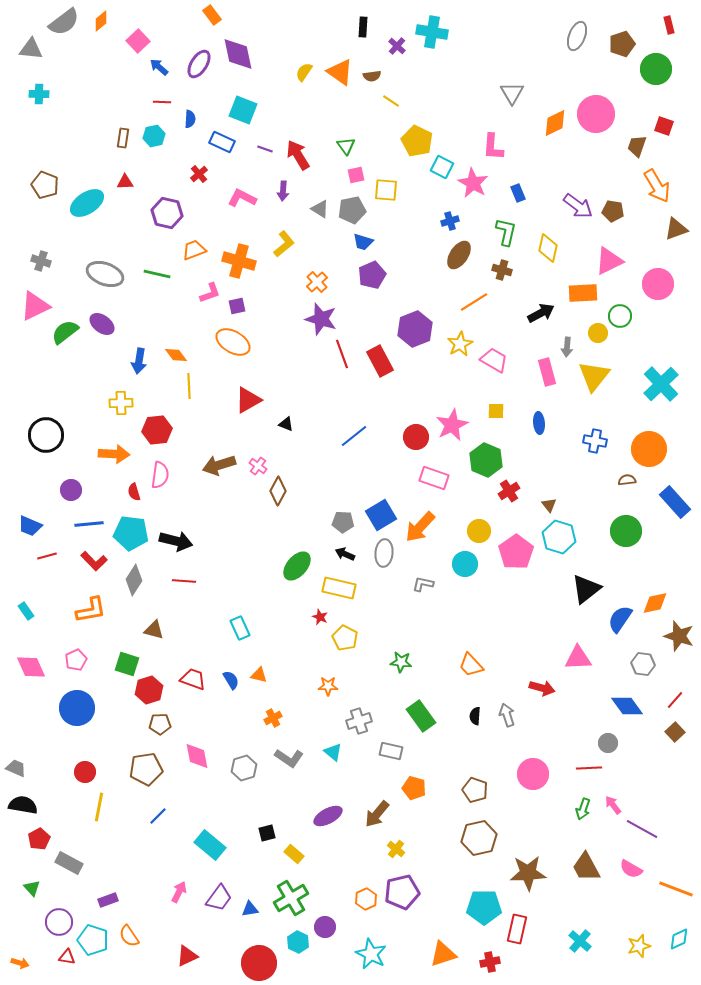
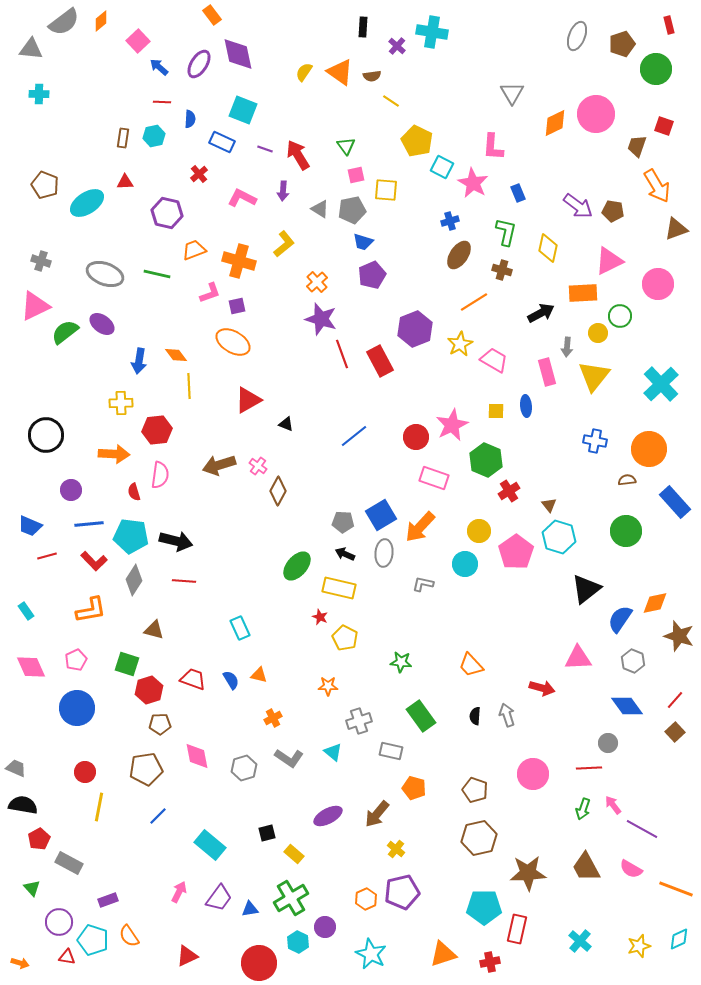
blue ellipse at (539, 423): moved 13 px left, 17 px up
cyan pentagon at (131, 533): moved 3 px down
gray hexagon at (643, 664): moved 10 px left, 3 px up; rotated 15 degrees clockwise
